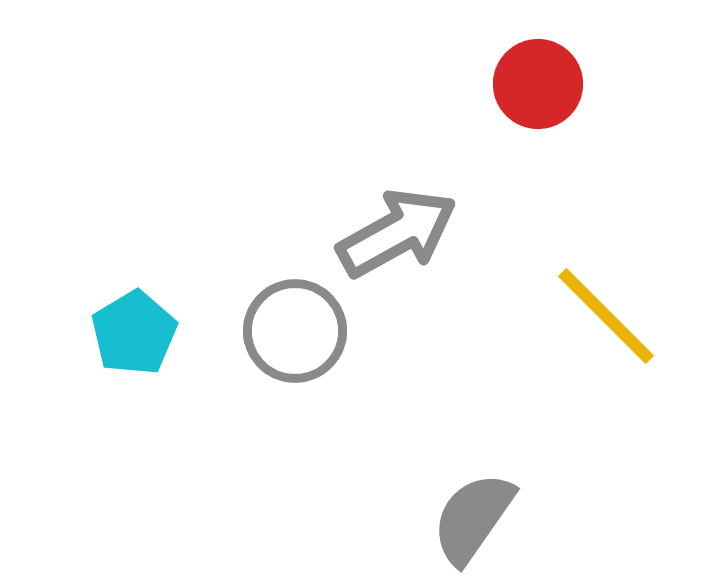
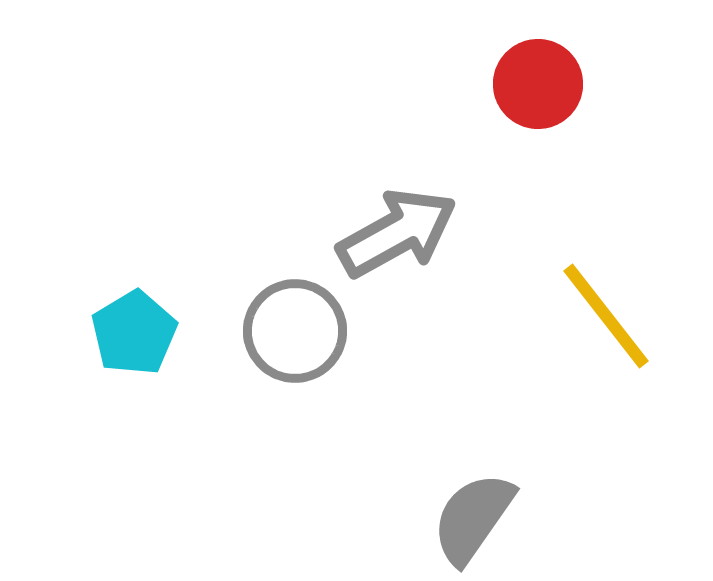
yellow line: rotated 7 degrees clockwise
